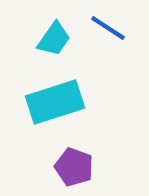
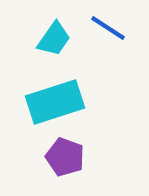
purple pentagon: moved 9 px left, 10 px up
